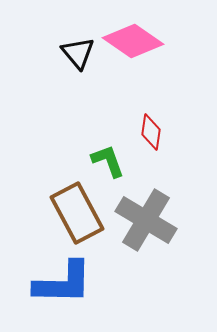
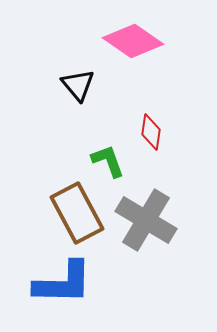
black triangle: moved 32 px down
